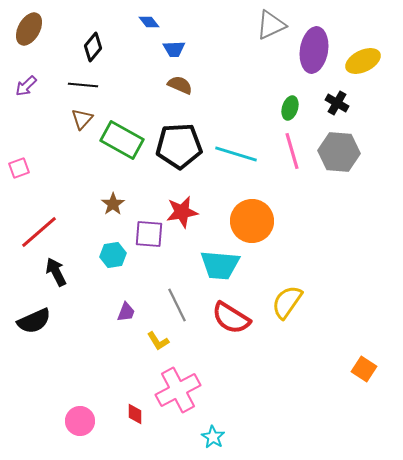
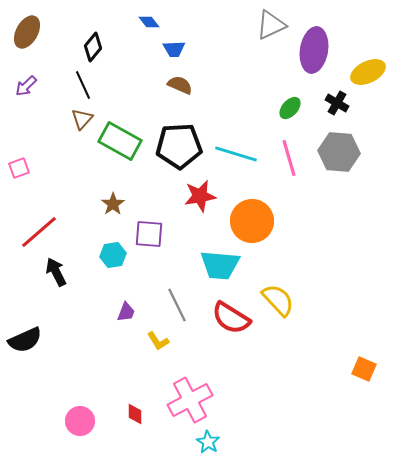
brown ellipse: moved 2 px left, 3 px down
yellow ellipse: moved 5 px right, 11 px down
black line: rotated 60 degrees clockwise
green ellipse: rotated 25 degrees clockwise
green rectangle: moved 2 px left, 1 px down
pink line: moved 3 px left, 7 px down
red star: moved 18 px right, 16 px up
yellow semicircle: moved 9 px left, 2 px up; rotated 102 degrees clockwise
black semicircle: moved 9 px left, 19 px down
orange square: rotated 10 degrees counterclockwise
pink cross: moved 12 px right, 10 px down
cyan star: moved 5 px left, 5 px down
